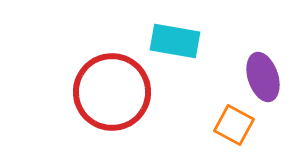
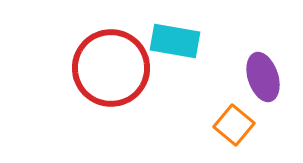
red circle: moved 1 px left, 24 px up
orange square: rotated 12 degrees clockwise
